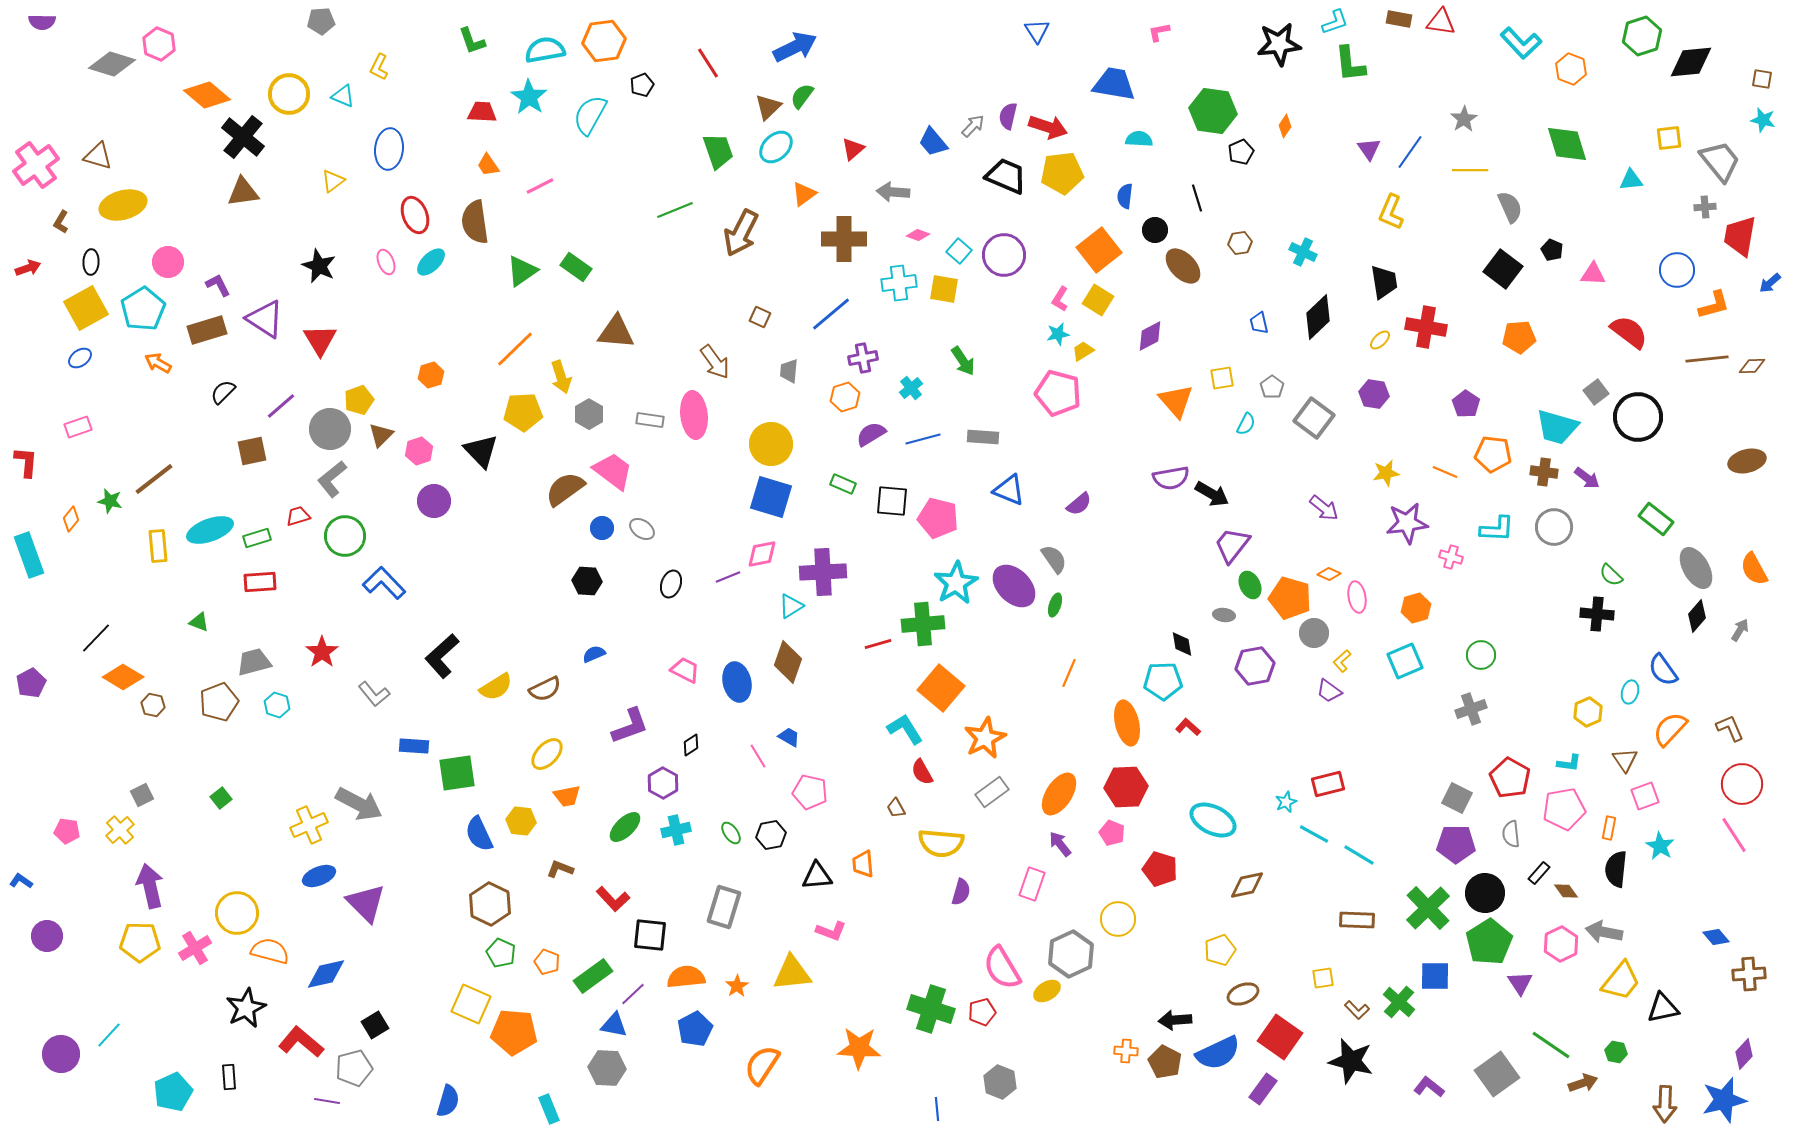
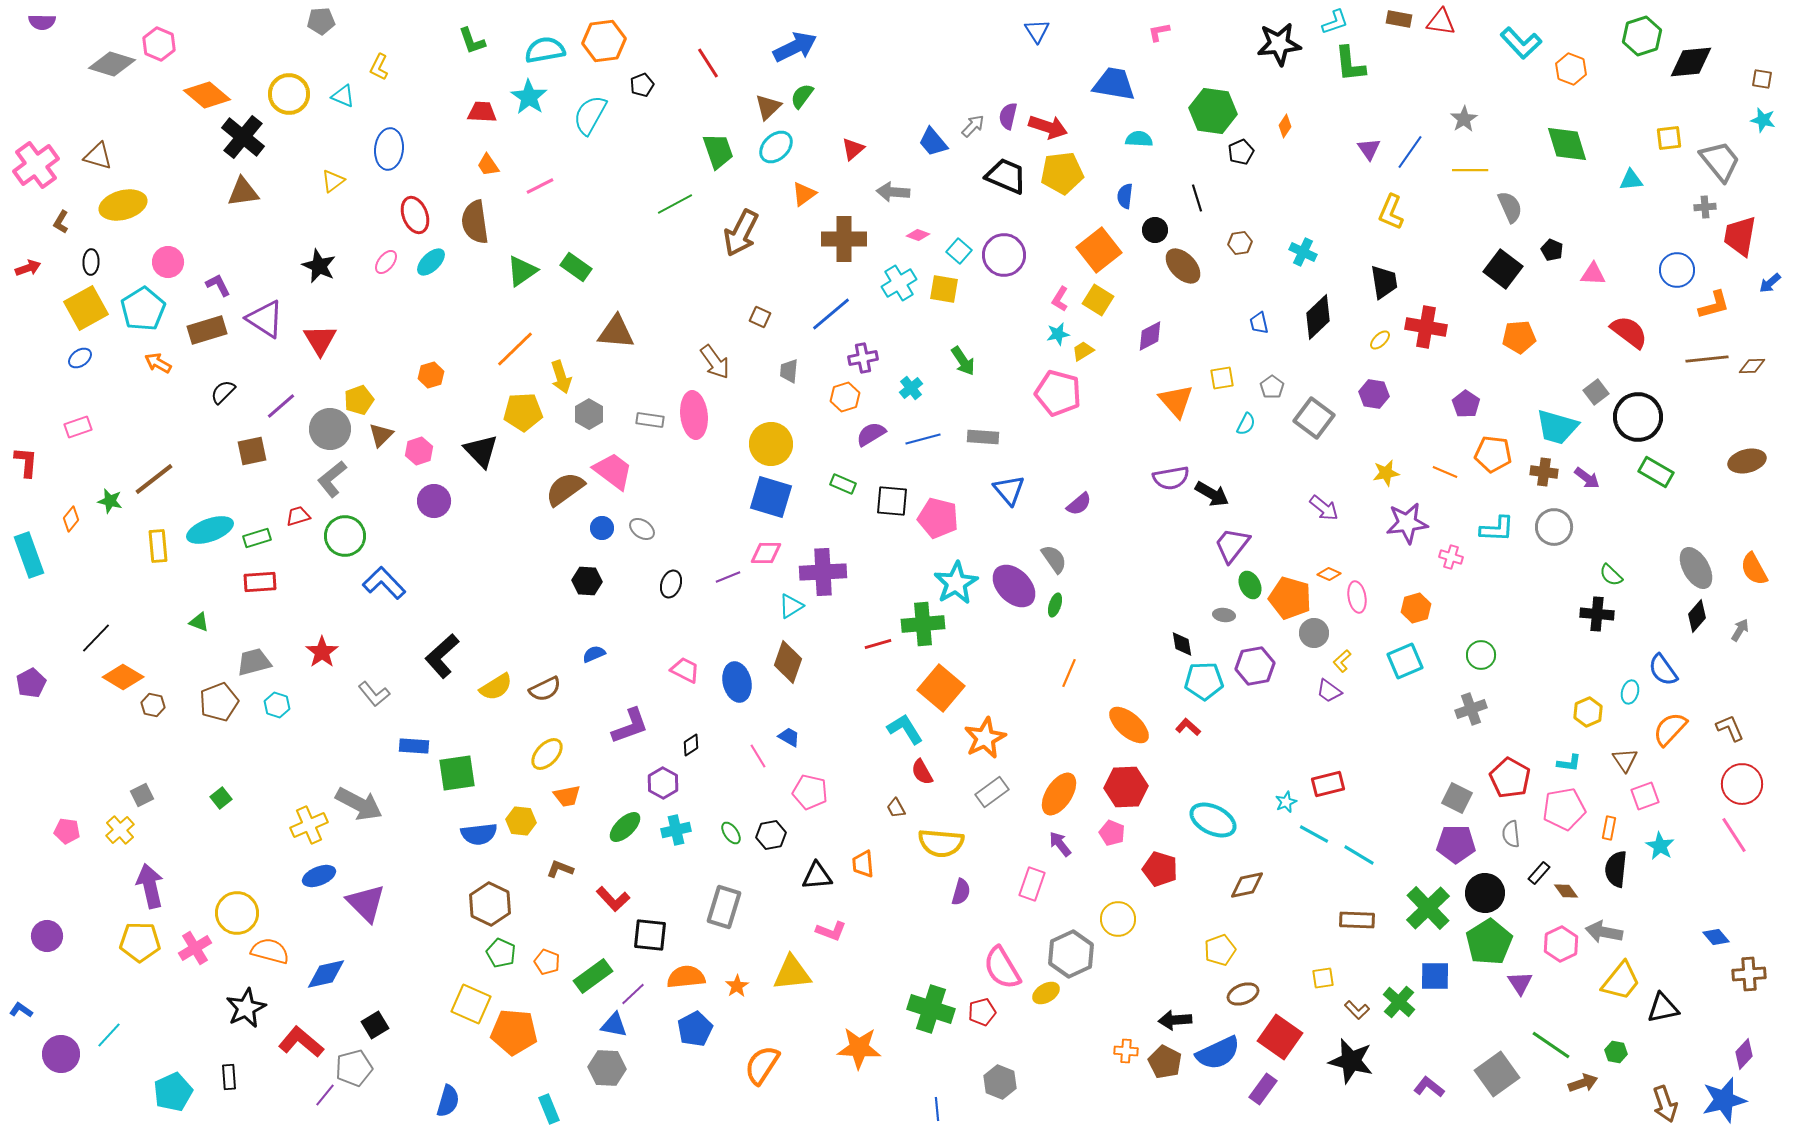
green line at (675, 210): moved 6 px up; rotated 6 degrees counterclockwise
pink ellipse at (386, 262): rotated 60 degrees clockwise
cyan cross at (899, 283): rotated 24 degrees counterclockwise
blue triangle at (1009, 490): rotated 28 degrees clockwise
green rectangle at (1656, 519): moved 47 px up; rotated 8 degrees counterclockwise
pink diamond at (762, 554): moved 4 px right, 1 px up; rotated 12 degrees clockwise
cyan pentagon at (1163, 681): moved 41 px right
orange ellipse at (1127, 723): moved 2 px right, 2 px down; rotated 36 degrees counterclockwise
blue semicircle at (479, 834): rotated 72 degrees counterclockwise
blue L-shape at (21, 881): moved 129 px down
yellow ellipse at (1047, 991): moved 1 px left, 2 px down
purple line at (327, 1101): moved 2 px left, 6 px up; rotated 60 degrees counterclockwise
brown arrow at (1665, 1104): rotated 21 degrees counterclockwise
